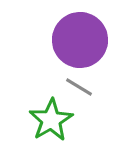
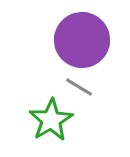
purple circle: moved 2 px right
